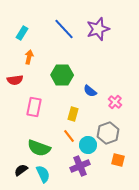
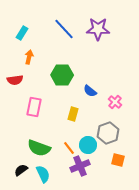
purple star: rotated 20 degrees clockwise
orange line: moved 12 px down
